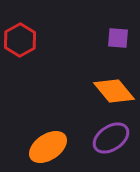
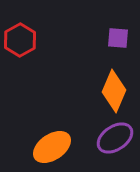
orange diamond: rotated 63 degrees clockwise
purple ellipse: moved 4 px right
orange ellipse: moved 4 px right
